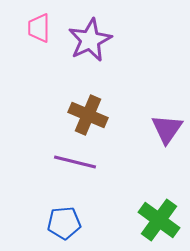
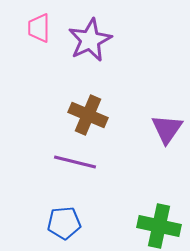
green cross: moved 6 px down; rotated 24 degrees counterclockwise
